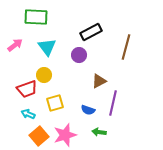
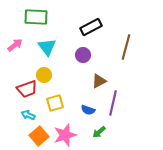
black rectangle: moved 5 px up
purple circle: moved 4 px right
cyan arrow: moved 1 px down
green arrow: rotated 48 degrees counterclockwise
